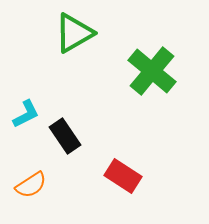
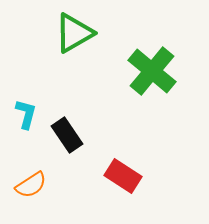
cyan L-shape: rotated 48 degrees counterclockwise
black rectangle: moved 2 px right, 1 px up
